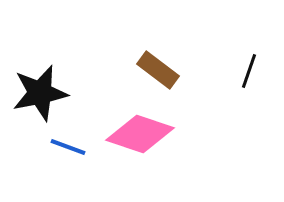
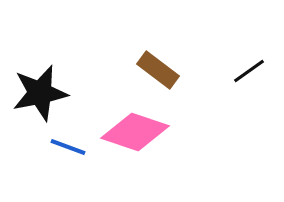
black line: rotated 36 degrees clockwise
pink diamond: moved 5 px left, 2 px up
